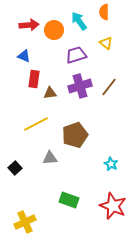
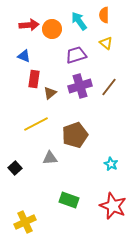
orange semicircle: moved 3 px down
orange circle: moved 2 px left, 1 px up
brown triangle: rotated 32 degrees counterclockwise
